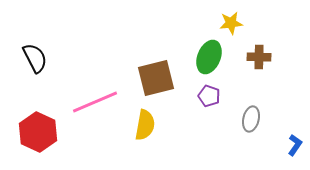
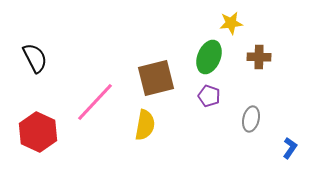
pink line: rotated 24 degrees counterclockwise
blue L-shape: moved 5 px left, 3 px down
